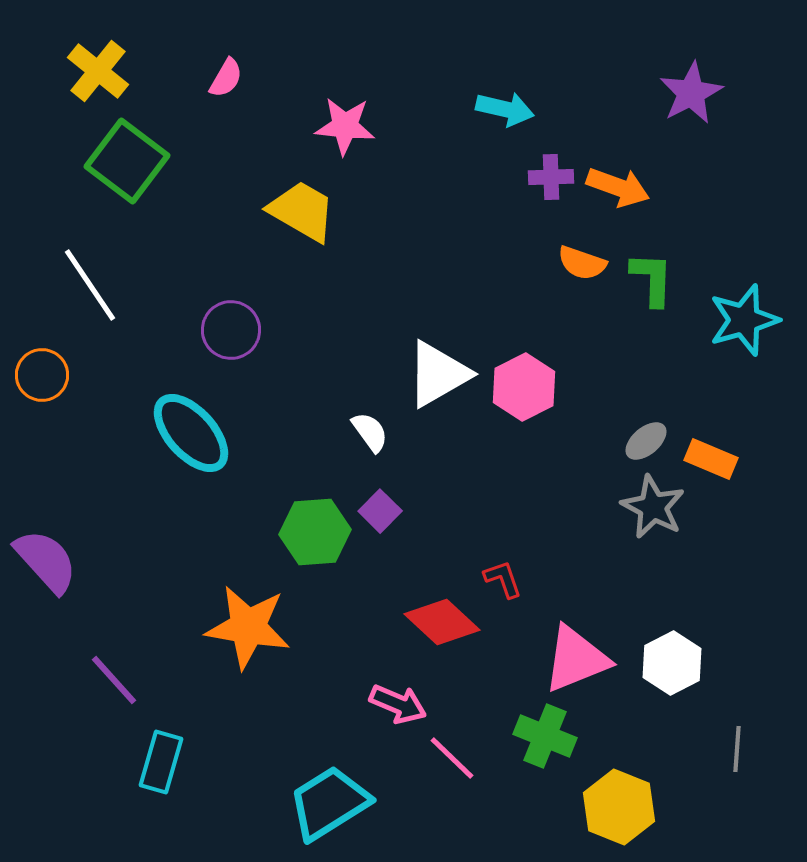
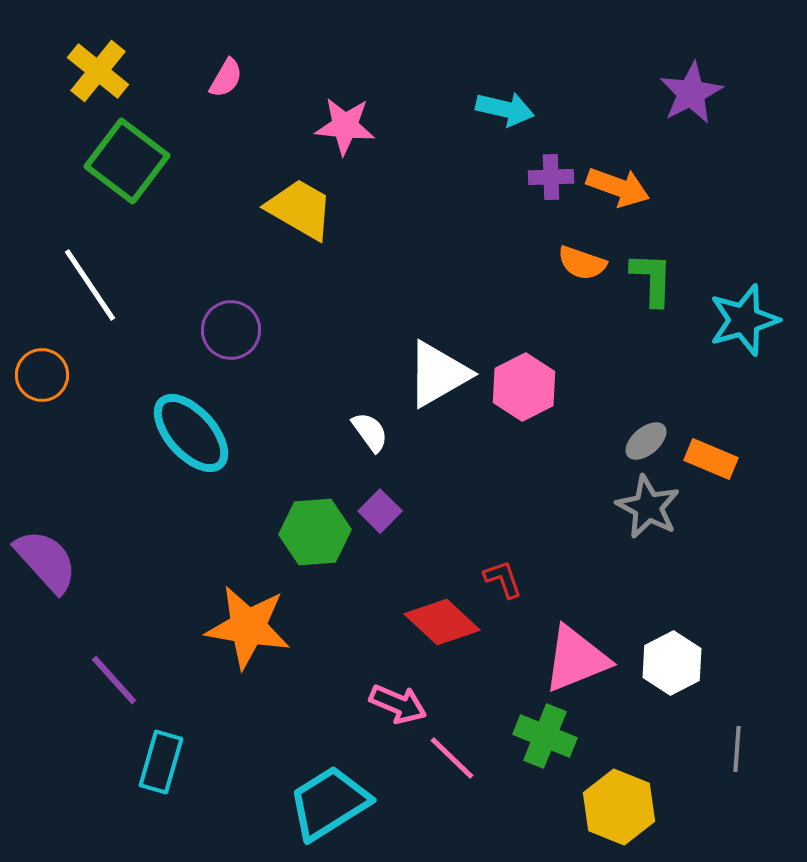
yellow trapezoid: moved 2 px left, 2 px up
gray star: moved 5 px left
